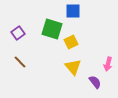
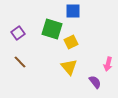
yellow triangle: moved 4 px left
